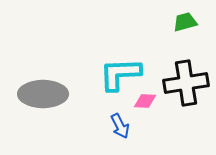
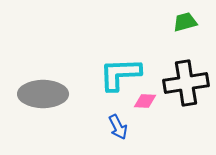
blue arrow: moved 2 px left, 1 px down
